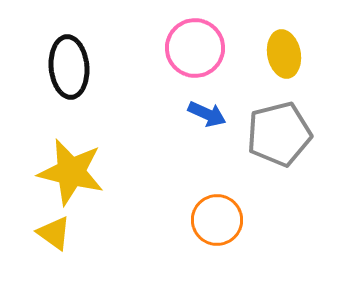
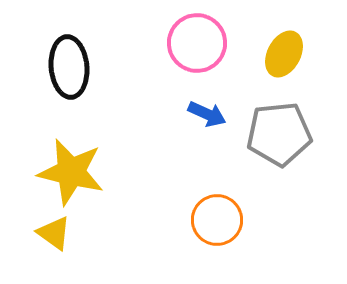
pink circle: moved 2 px right, 5 px up
yellow ellipse: rotated 39 degrees clockwise
gray pentagon: rotated 8 degrees clockwise
